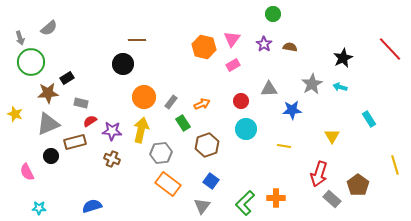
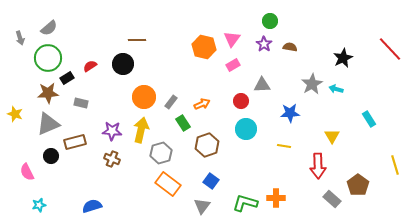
green circle at (273, 14): moved 3 px left, 7 px down
green circle at (31, 62): moved 17 px right, 4 px up
cyan arrow at (340, 87): moved 4 px left, 2 px down
gray triangle at (269, 89): moved 7 px left, 4 px up
blue star at (292, 110): moved 2 px left, 3 px down
red semicircle at (90, 121): moved 55 px up
gray hexagon at (161, 153): rotated 10 degrees counterclockwise
red arrow at (319, 174): moved 1 px left, 8 px up; rotated 20 degrees counterclockwise
green L-shape at (245, 203): rotated 60 degrees clockwise
cyan star at (39, 208): moved 3 px up; rotated 16 degrees counterclockwise
